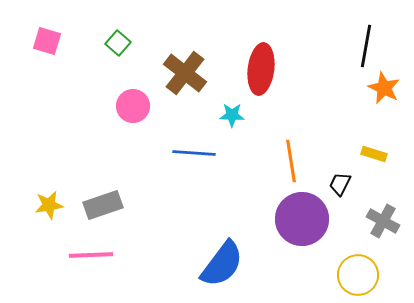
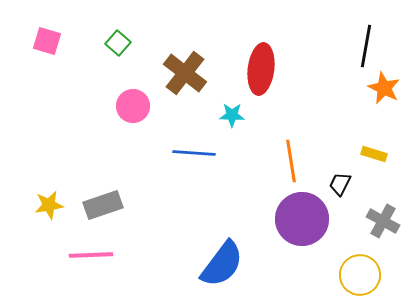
yellow circle: moved 2 px right
